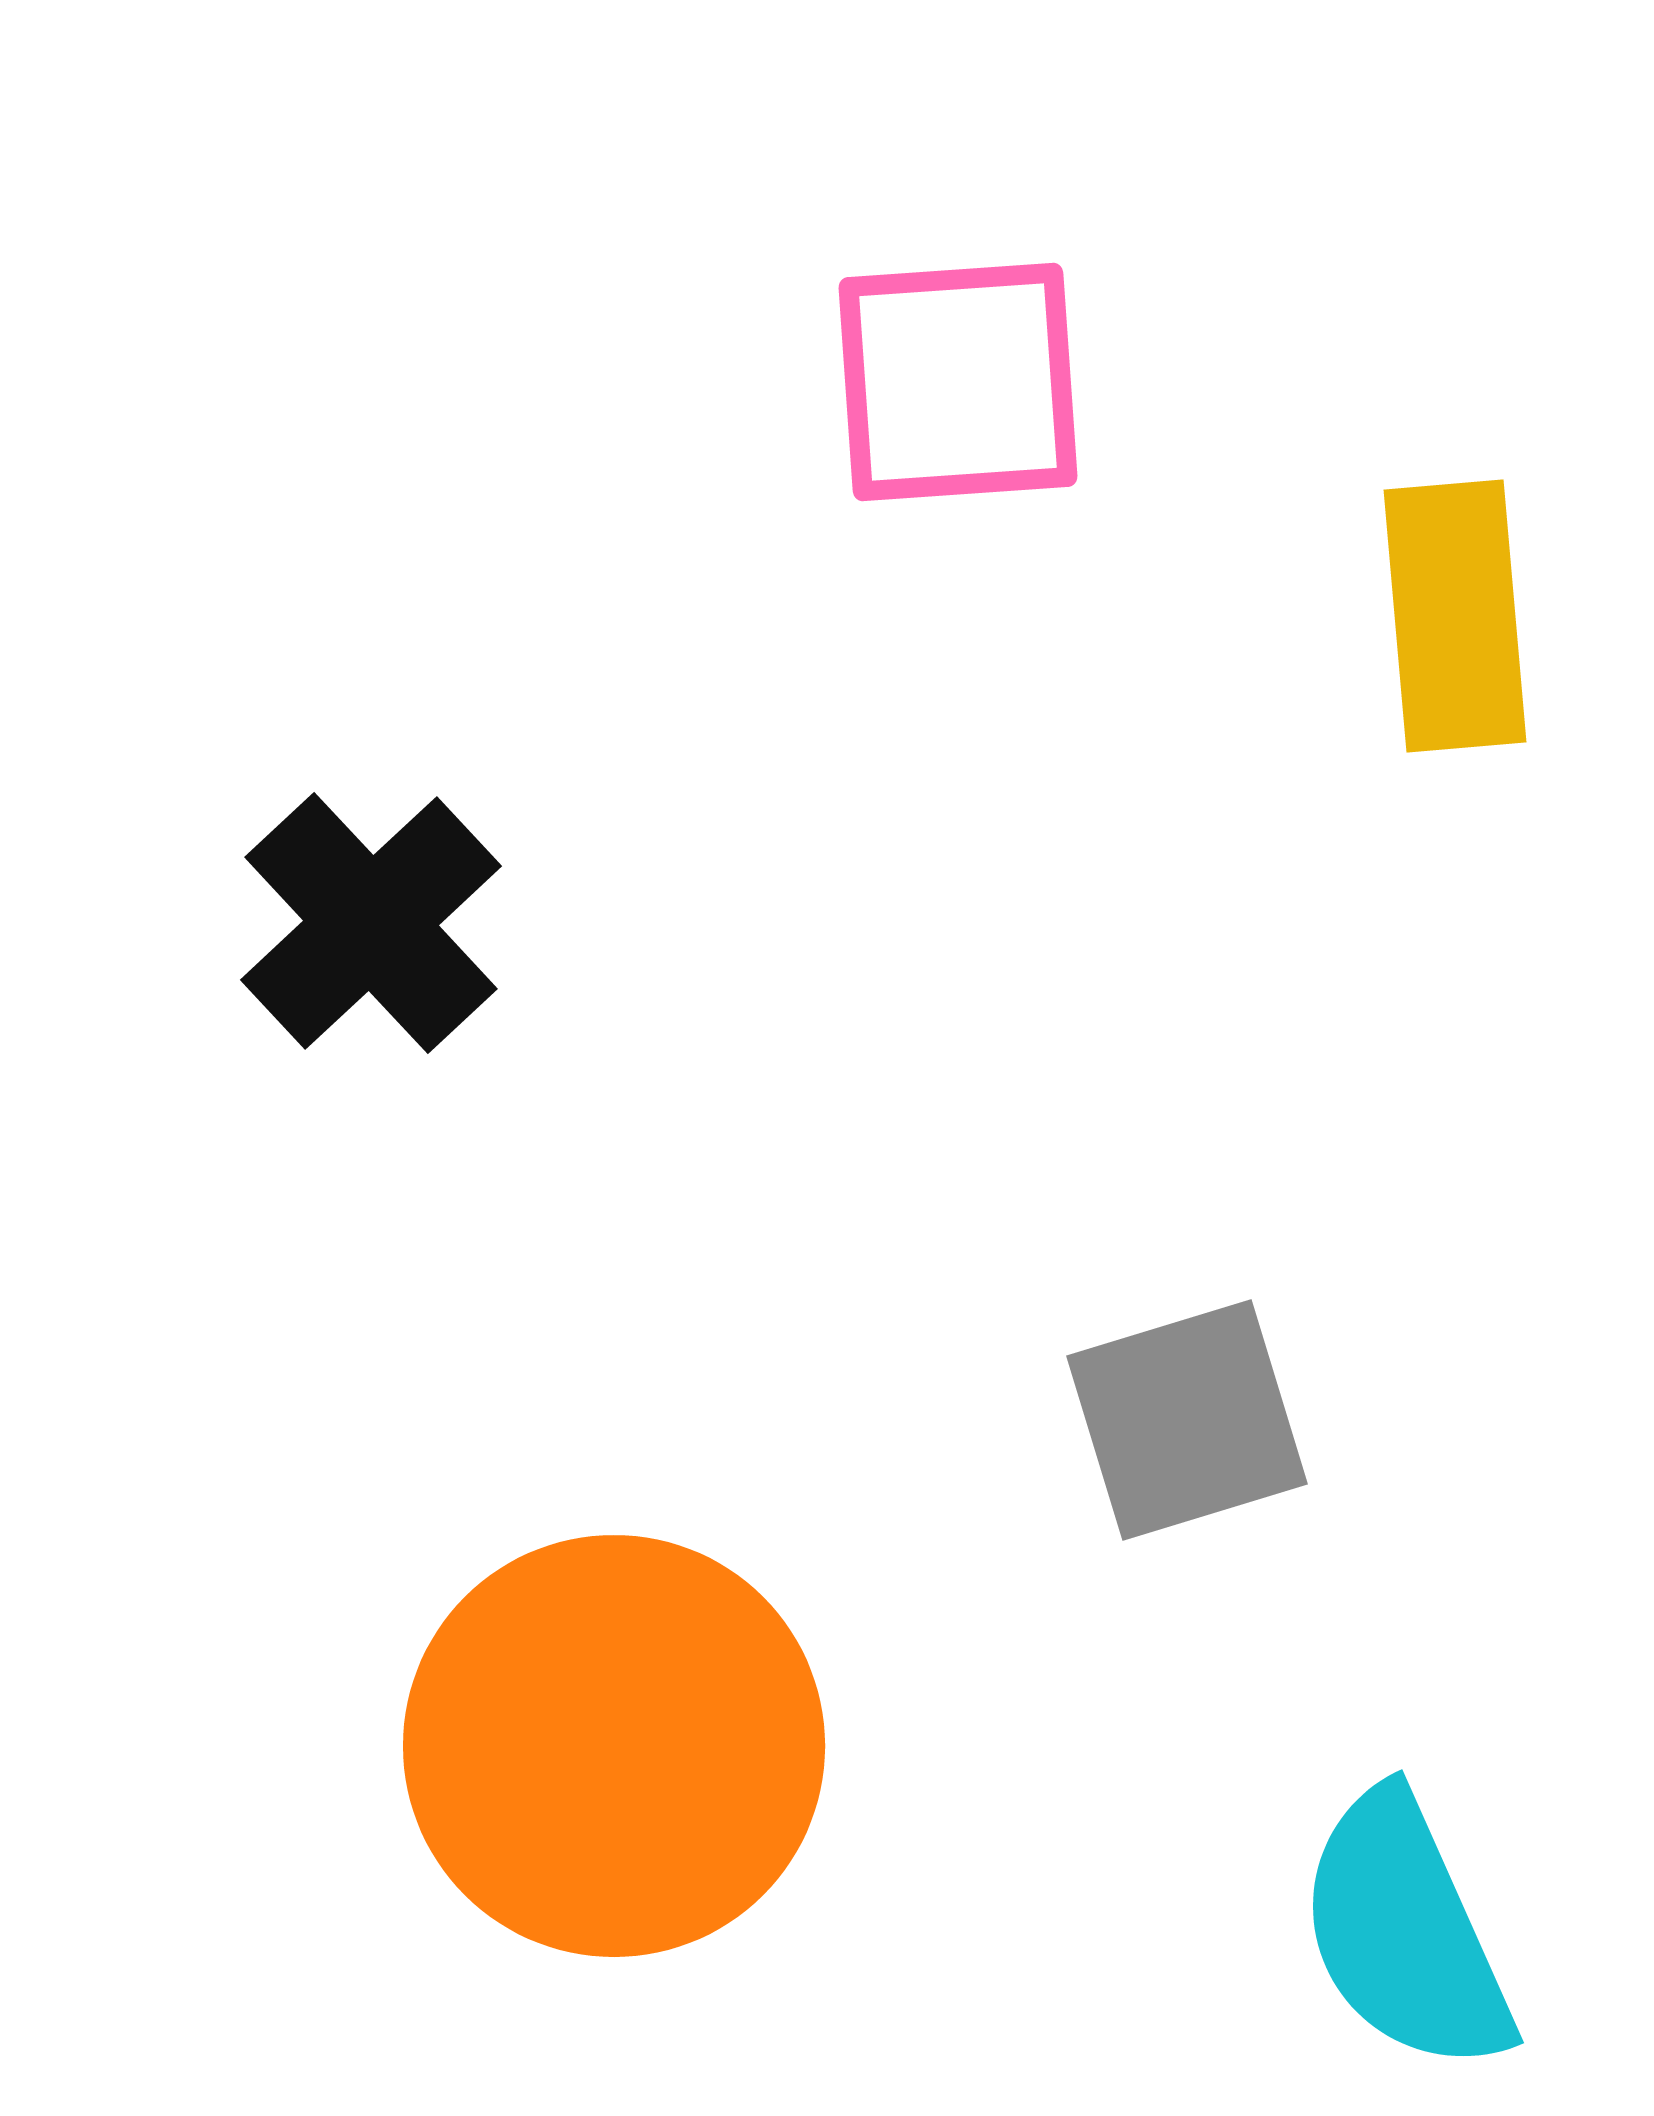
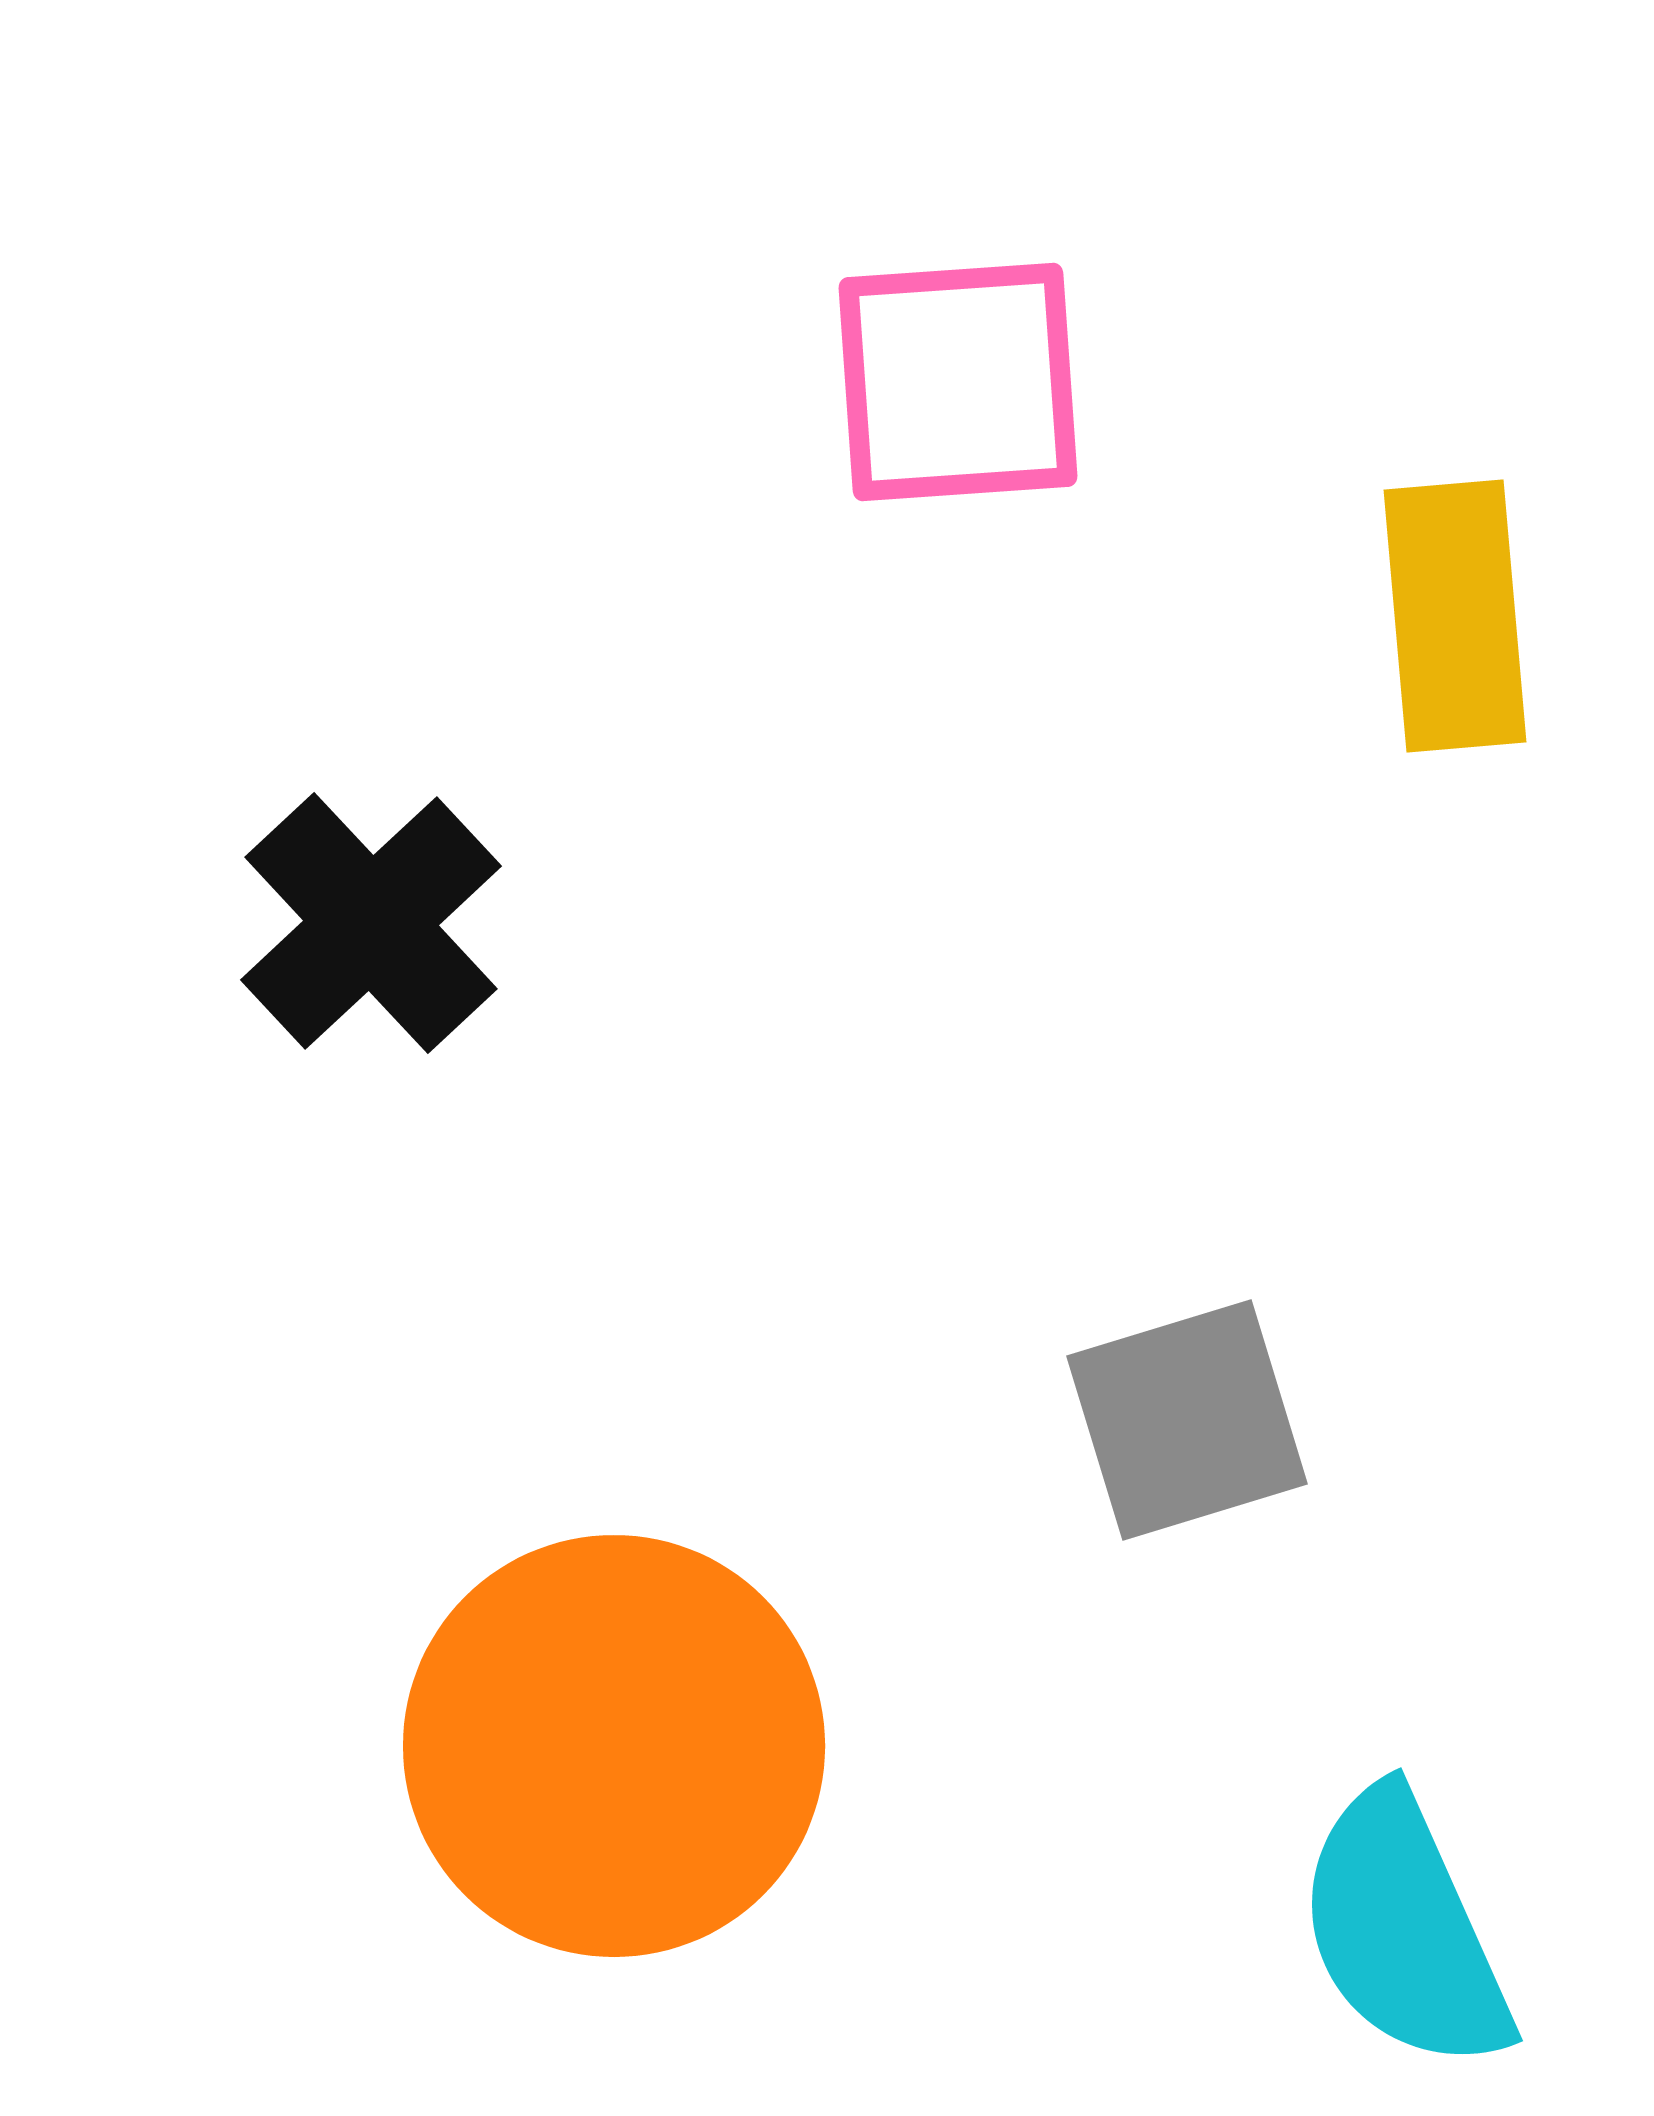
cyan semicircle: moved 1 px left, 2 px up
